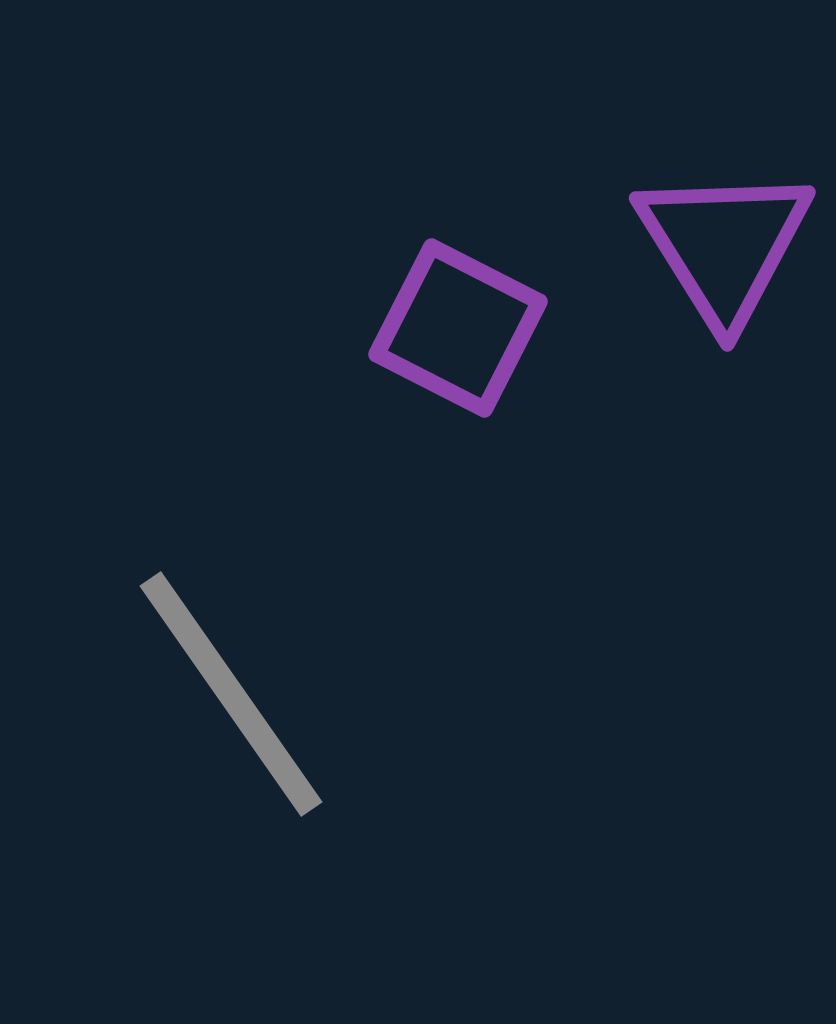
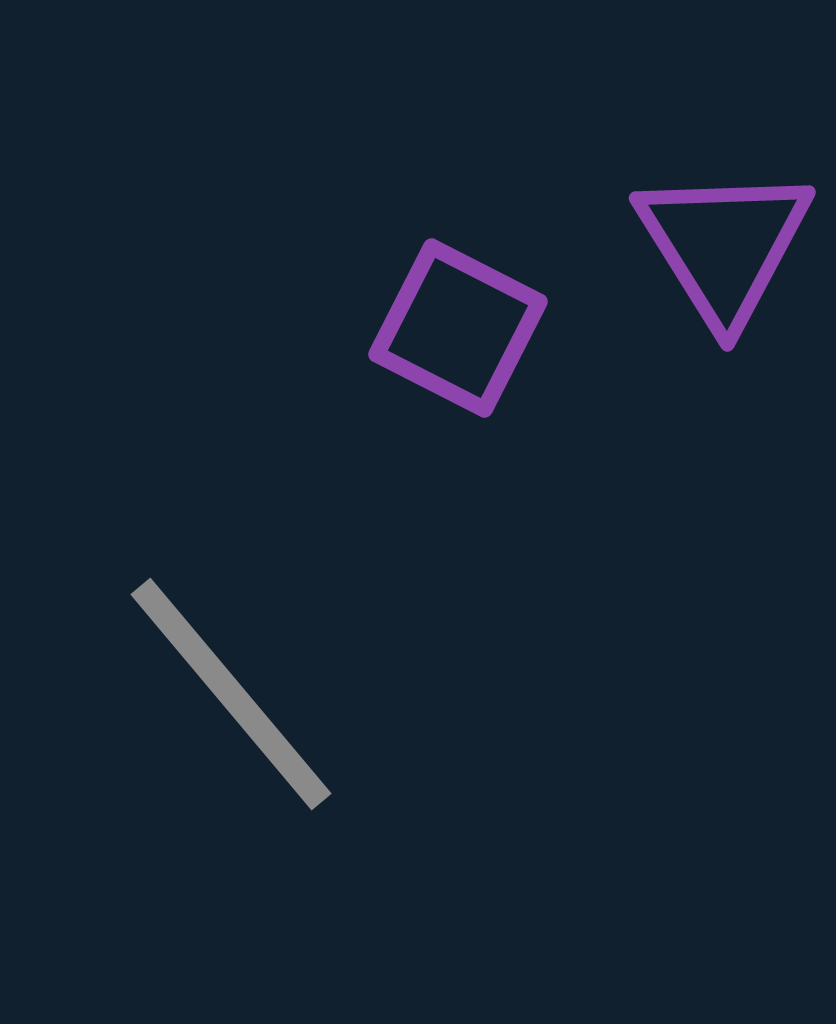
gray line: rotated 5 degrees counterclockwise
